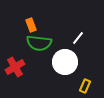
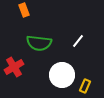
orange rectangle: moved 7 px left, 15 px up
white line: moved 3 px down
white circle: moved 3 px left, 13 px down
red cross: moved 1 px left
